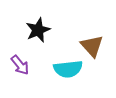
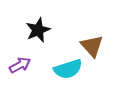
purple arrow: rotated 80 degrees counterclockwise
cyan semicircle: rotated 12 degrees counterclockwise
